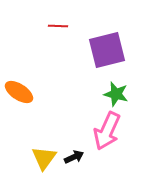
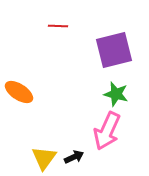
purple square: moved 7 px right
